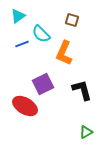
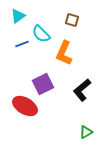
black L-shape: rotated 115 degrees counterclockwise
